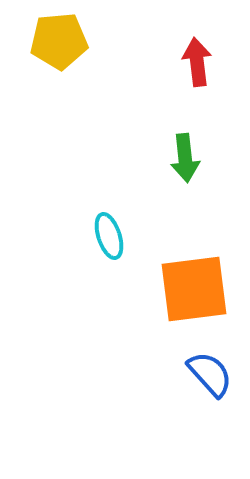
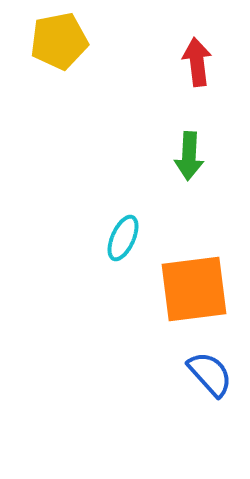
yellow pentagon: rotated 6 degrees counterclockwise
green arrow: moved 4 px right, 2 px up; rotated 9 degrees clockwise
cyan ellipse: moved 14 px right, 2 px down; rotated 42 degrees clockwise
